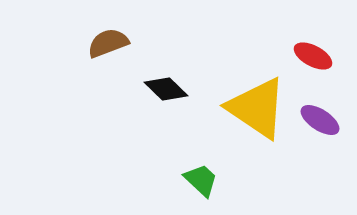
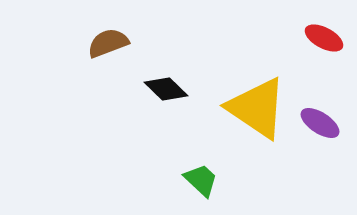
red ellipse: moved 11 px right, 18 px up
purple ellipse: moved 3 px down
